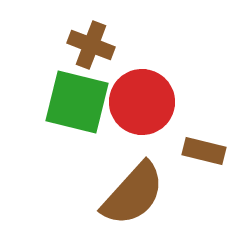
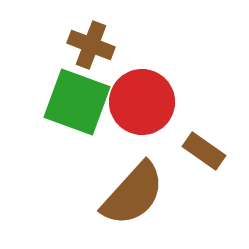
green square: rotated 6 degrees clockwise
brown rectangle: rotated 21 degrees clockwise
